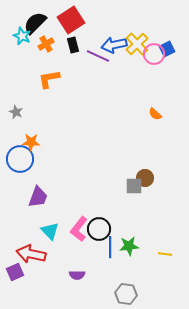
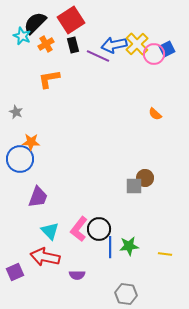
red arrow: moved 14 px right, 3 px down
